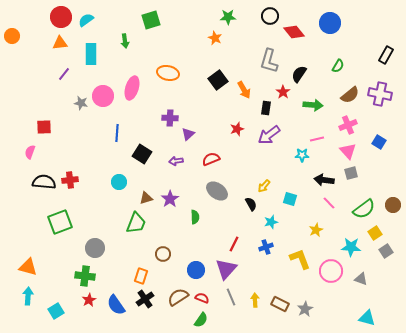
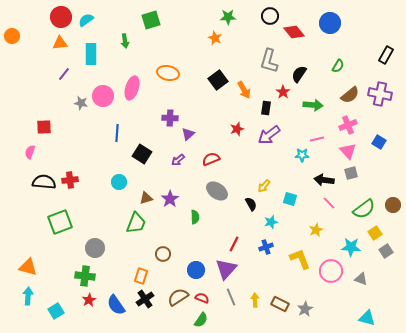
purple arrow at (176, 161): moved 2 px right, 1 px up; rotated 32 degrees counterclockwise
